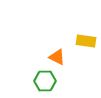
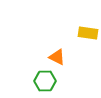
yellow rectangle: moved 2 px right, 8 px up
